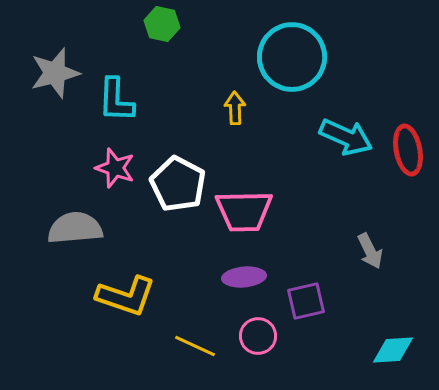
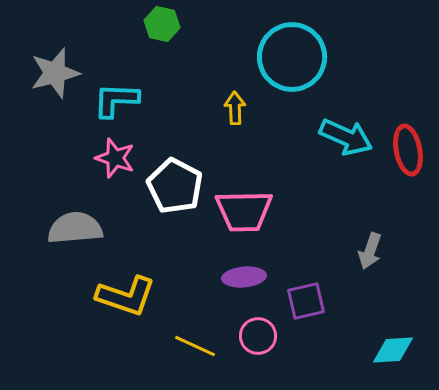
cyan L-shape: rotated 90 degrees clockwise
pink star: moved 10 px up
white pentagon: moved 3 px left, 2 px down
gray arrow: rotated 45 degrees clockwise
